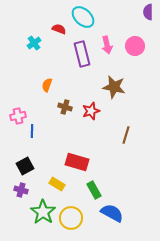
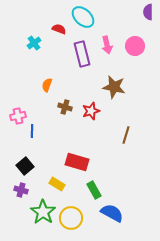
black square: rotated 12 degrees counterclockwise
